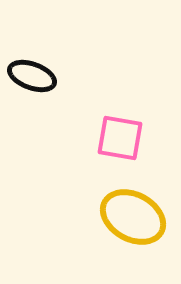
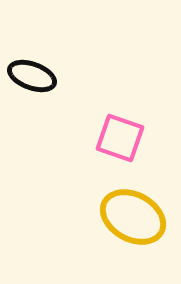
pink square: rotated 9 degrees clockwise
